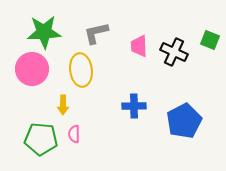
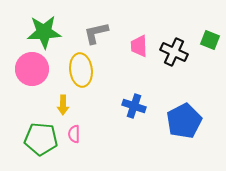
blue cross: rotated 20 degrees clockwise
